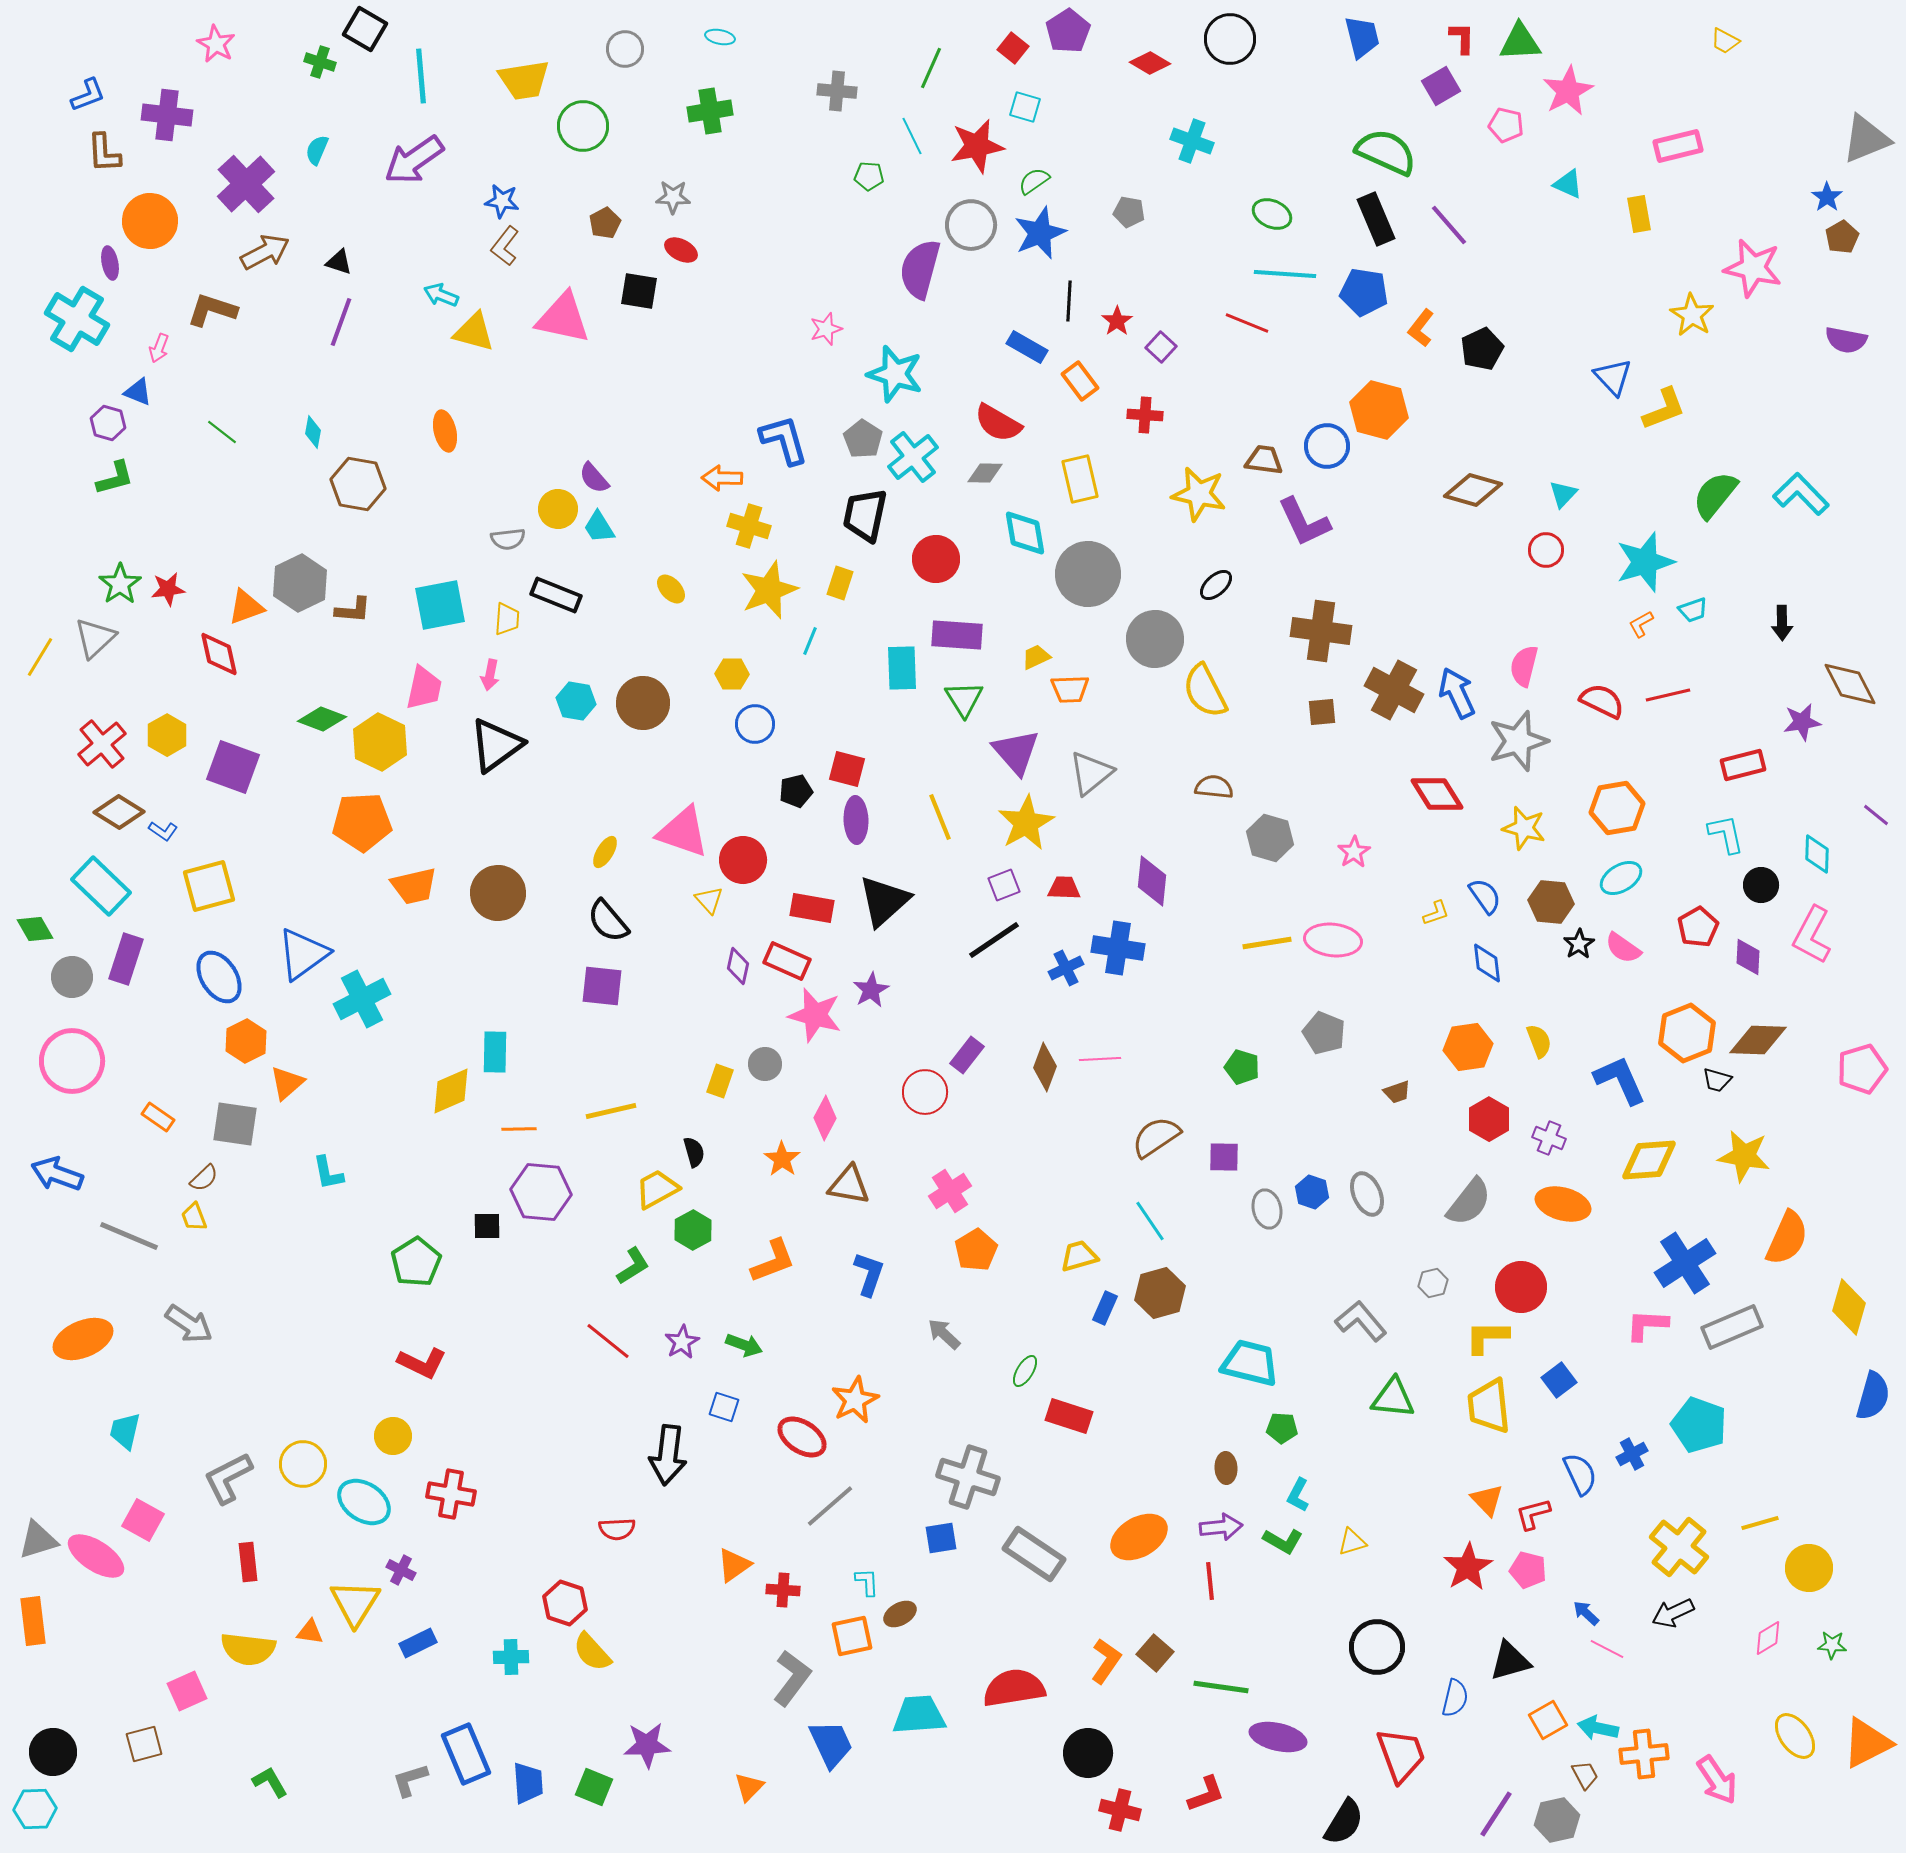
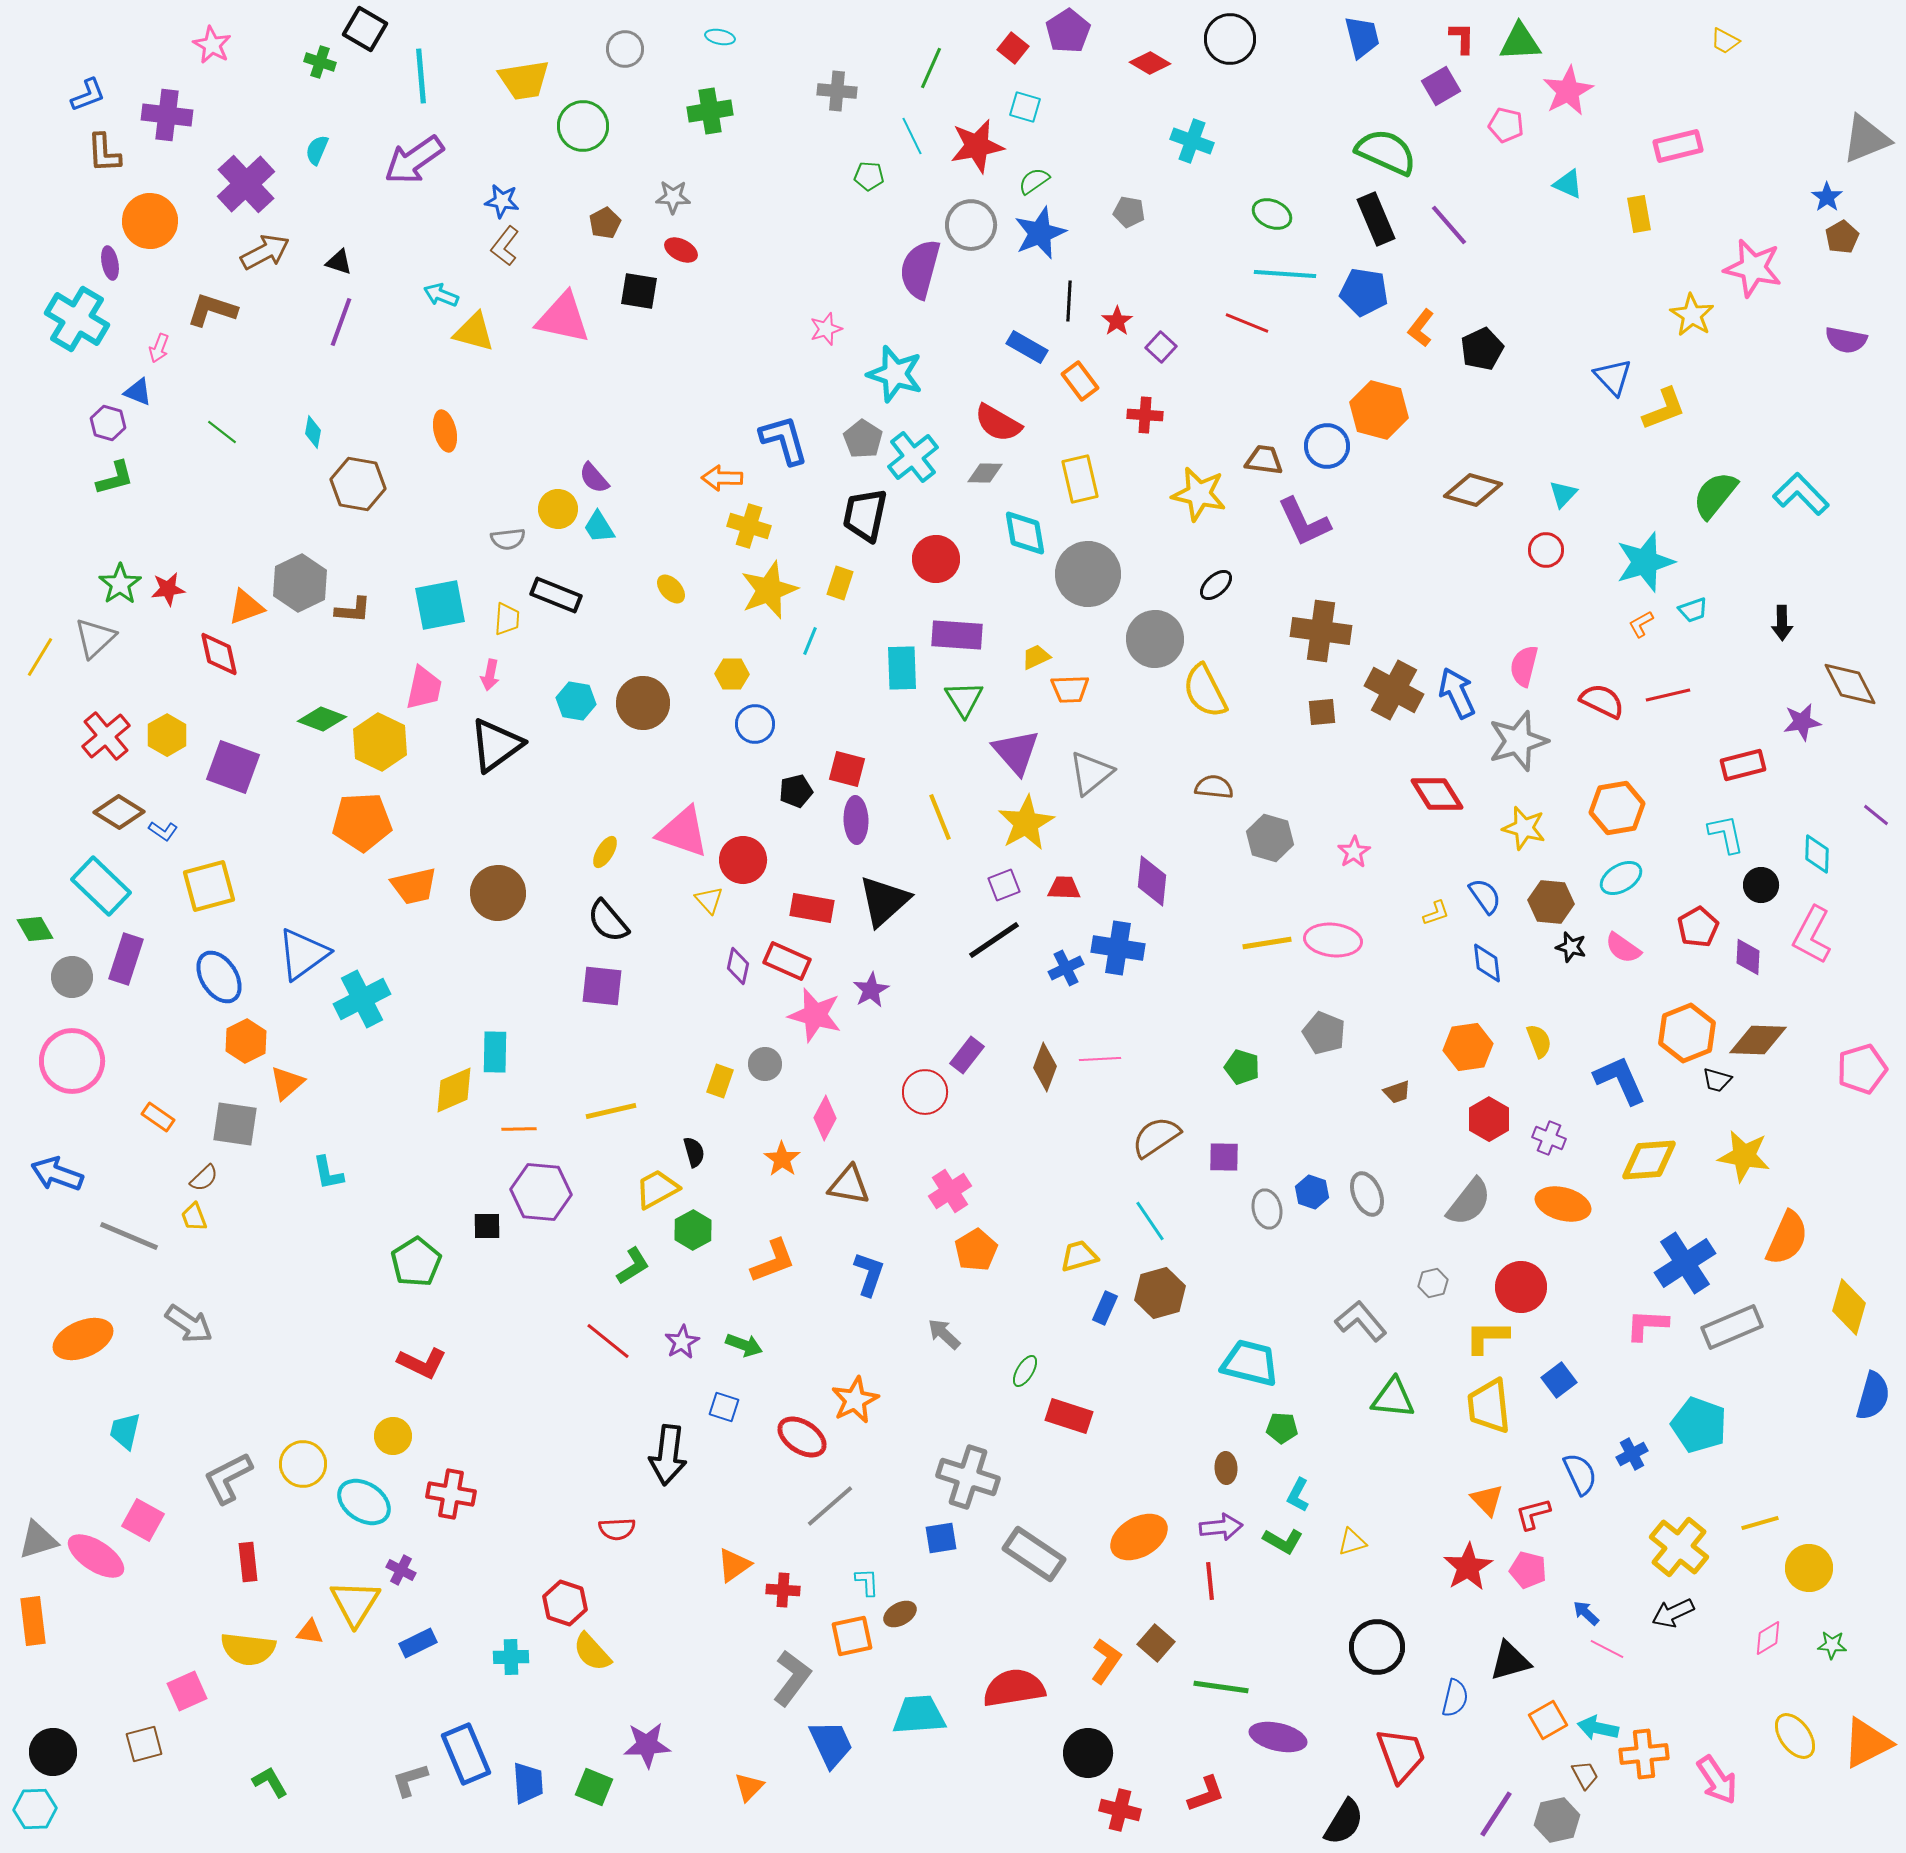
pink star at (216, 44): moved 4 px left, 1 px down
red cross at (102, 744): moved 4 px right, 8 px up
black star at (1579, 944): moved 8 px left, 3 px down; rotated 24 degrees counterclockwise
yellow diamond at (451, 1091): moved 3 px right, 1 px up
brown square at (1155, 1653): moved 1 px right, 10 px up
